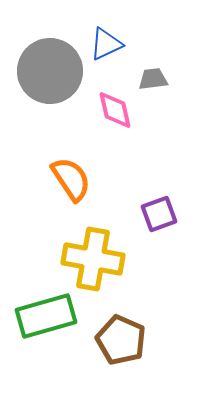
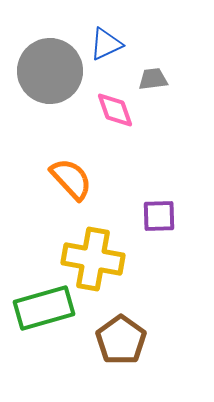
pink diamond: rotated 6 degrees counterclockwise
orange semicircle: rotated 9 degrees counterclockwise
purple square: moved 2 px down; rotated 18 degrees clockwise
green rectangle: moved 2 px left, 8 px up
brown pentagon: rotated 12 degrees clockwise
